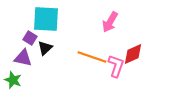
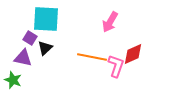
orange line: rotated 8 degrees counterclockwise
